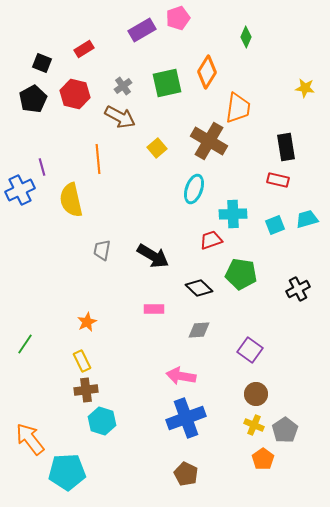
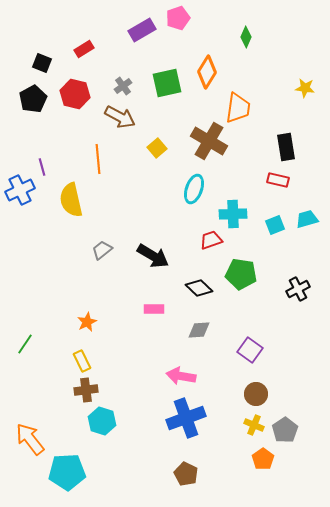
gray trapezoid at (102, 250): rotated 40 degrees clockwise
